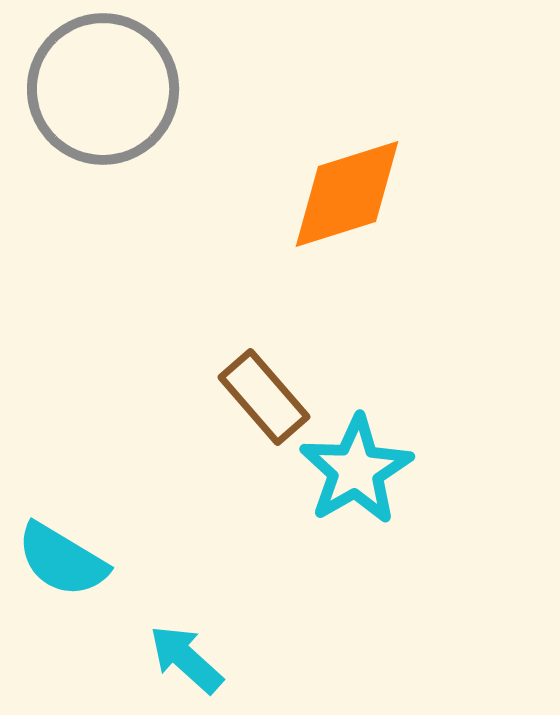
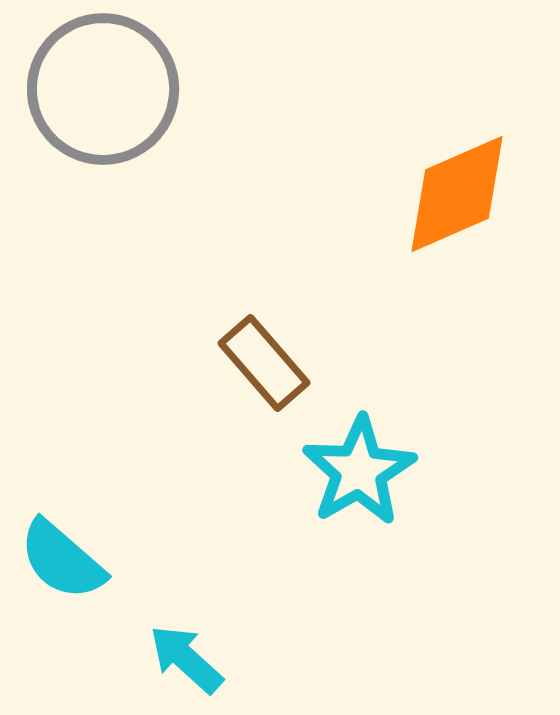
orange diamond: moved 110 px right; rotated 6 degrees counterclockwise
brown rectangle: moved 34 px up
cyan star: moved 3 px right, 1 px down
cyan semicircle: rotated 10 degrees clockwise
